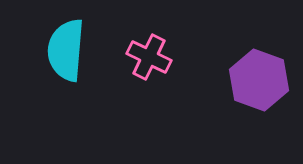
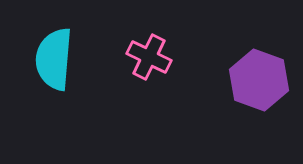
cyan semicircle: moved 12 px left, 9 px down
